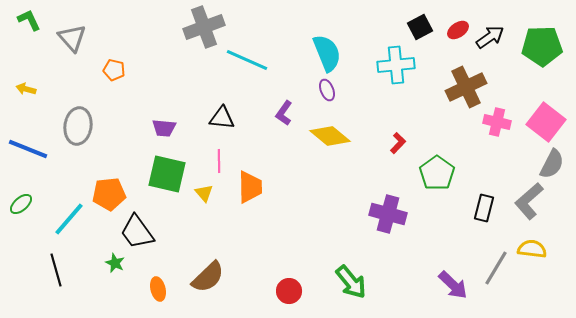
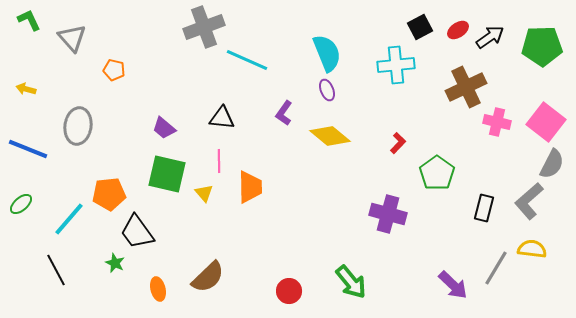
purple trapezoid at (164, 128): rotated 35 degrees clockwise
black line at (56, 270): rotated 12 degrees counterclockwise
